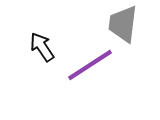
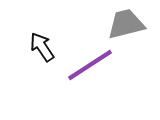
gray trapezoid: moved 3 px right; rotated 69 degrees clockwise
